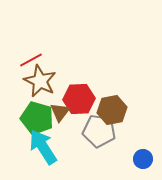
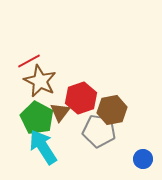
red line: moved 2 px left, 1 px down
red hexagon: moved 2 px right, 1 px up; rotated 16 degrees counterclockwise
green pentagon: rotated 12 degrees clockwise
